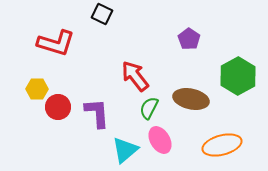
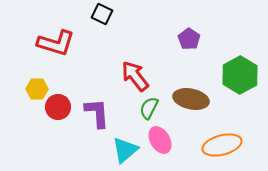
green hexagon: moved 2 px right, 1 px up
